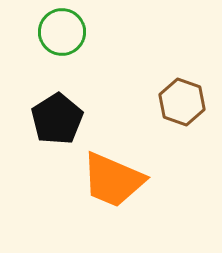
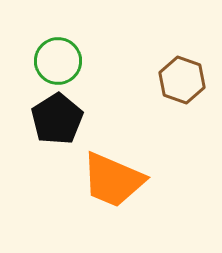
green circle: moved 4 px left, 29 px down
brown hexagon: moved 22 px up
